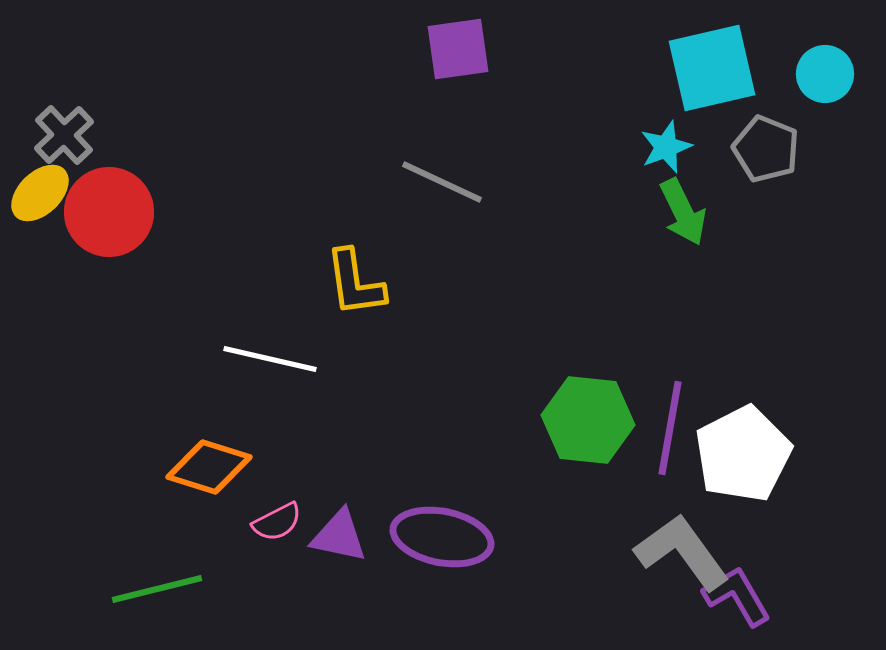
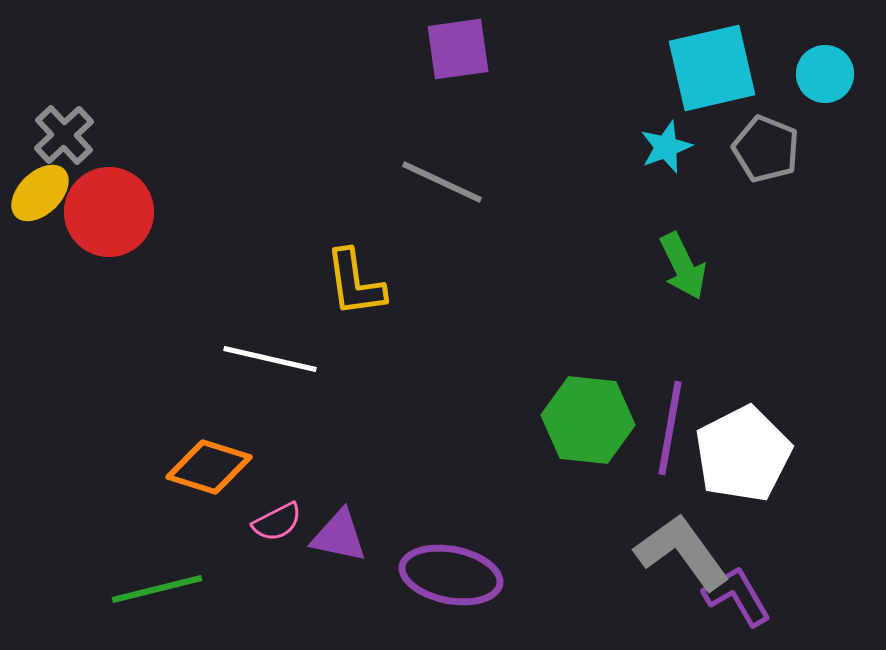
green arrow: moved 54 px down
purple ellipse: moved 9 px right, 38 px down
